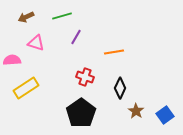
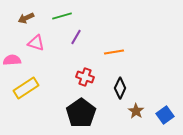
brown arrow: moved 1 px down
